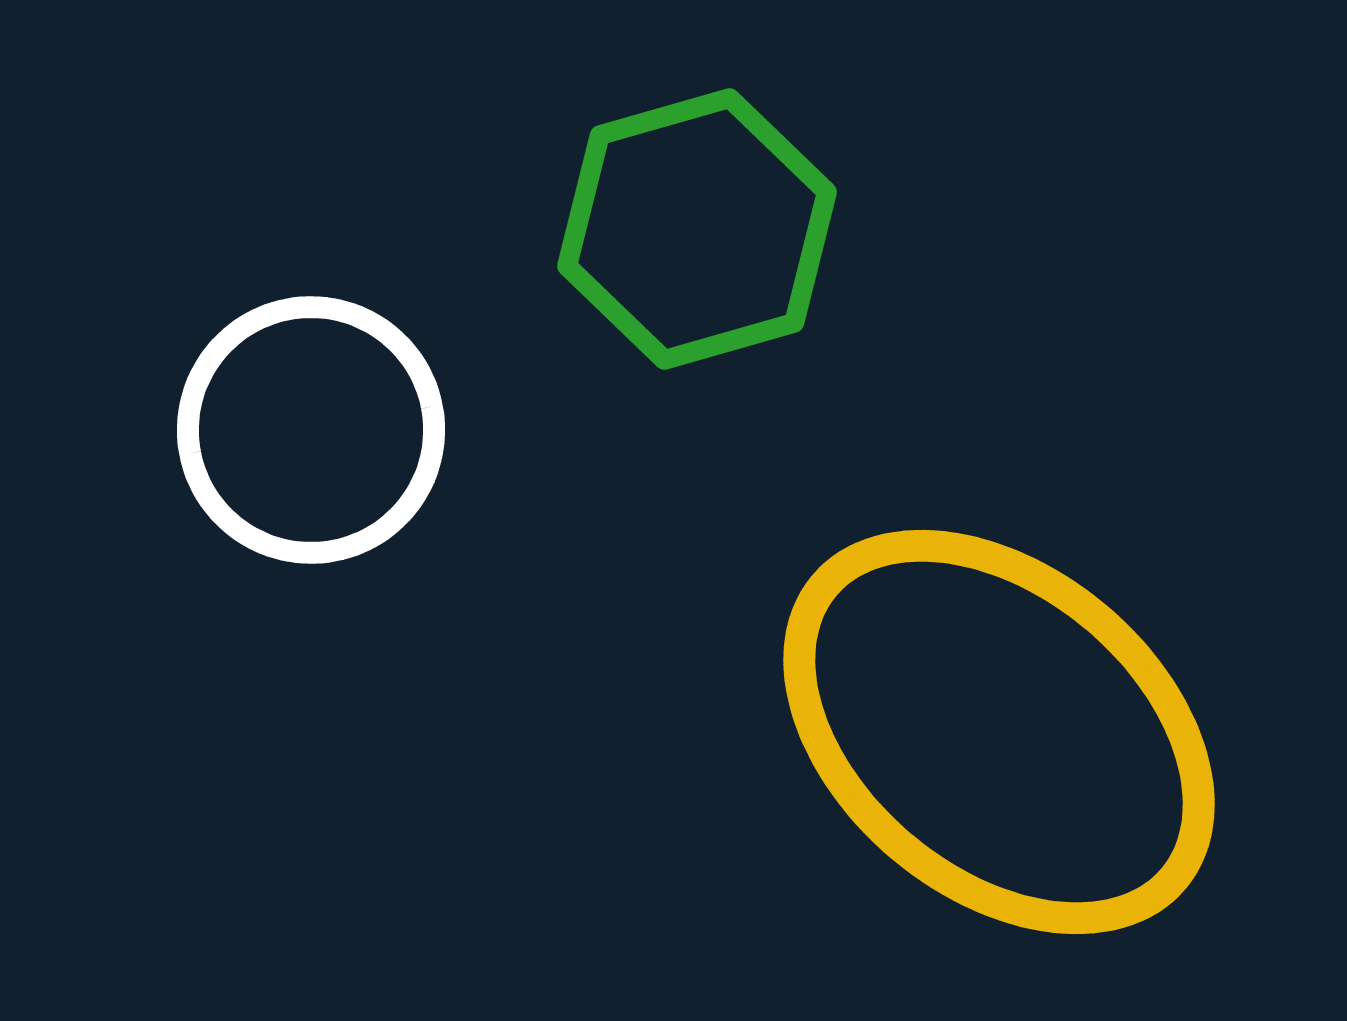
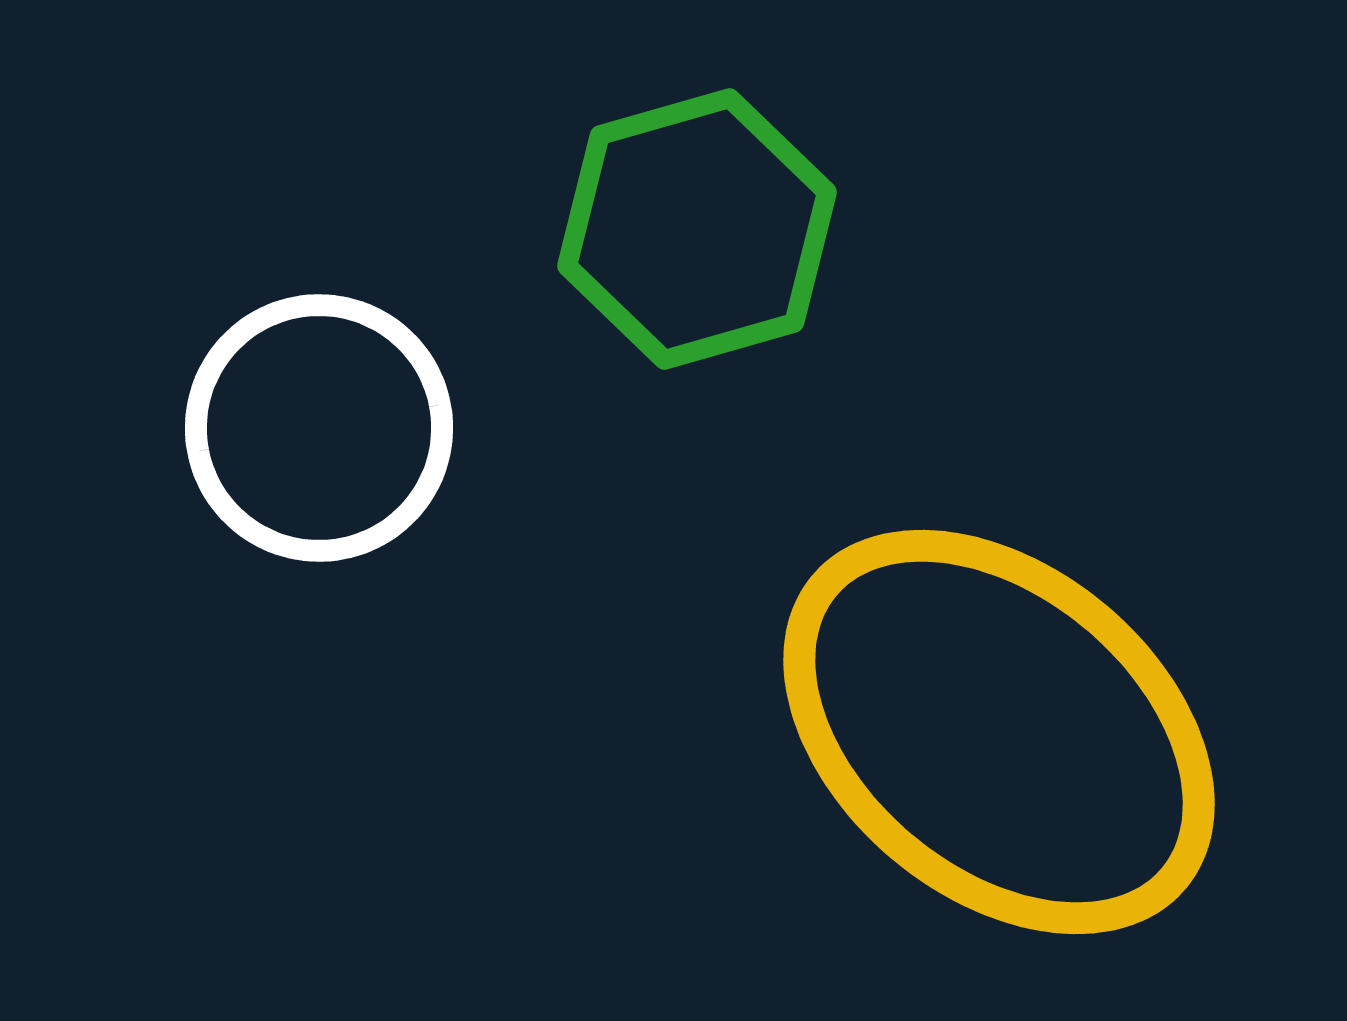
white circle: moved 8 px right, 2 px up
